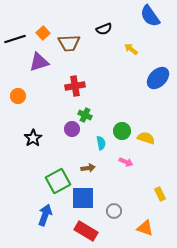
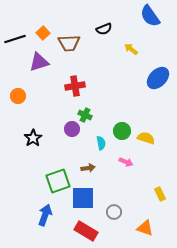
green square: rotated 10 degrees clockwise
gray circle: moved 1 px down
